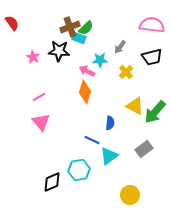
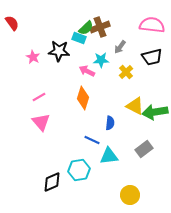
brown cross: moved 30 px right
cyan star: moved 1 px right
orange diamond: moved 2 px left, 6 px down
green arrow: rotated 40 degrees clockwise
cyan triangle: rotated 30 degrees clockwise
